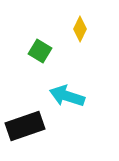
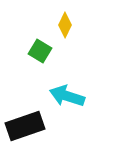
yellow diamond: moved 15 px left, 4 px up
